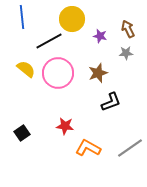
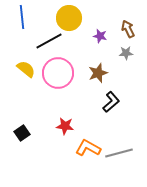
yellow circle: moved 3 px left, 1 px up
black L-shape: rotated 20 degrees counterclockwise
gray line: moved 11 px left, 5 px down; rotated 20 degrees clockwise
